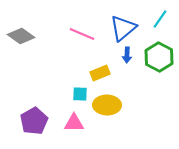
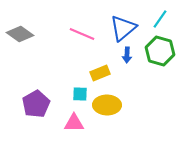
gray diamond: moved 1 px left, 2 px up
green hexagon: moved 1 px right, 6 px up; rotated 12 degrees counterclockwise
purple pentagon: moved 2 px right, 17 px up
